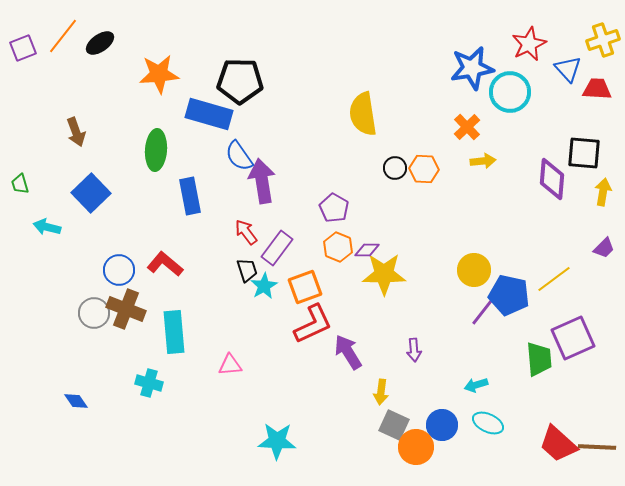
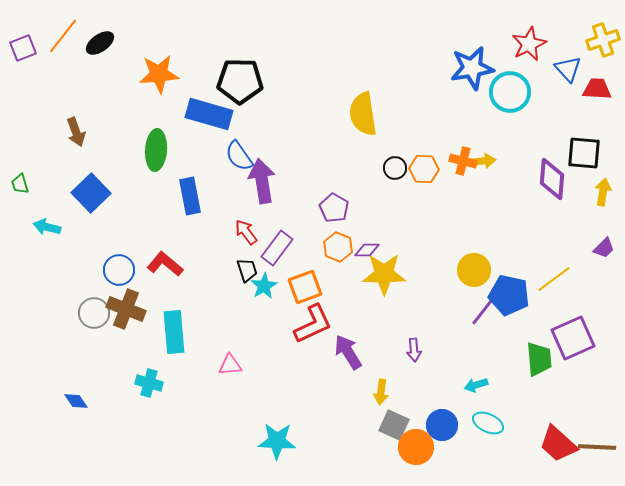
orange cross at (467, 127): moved 4 px left, 34 px down; rotated 32 degrees counterclockwise
